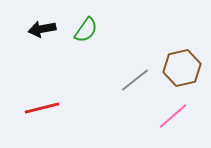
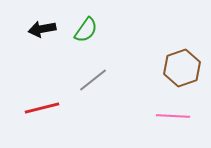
brown hexagon: rotated 6 degrees counterclockwise
gray line: moved 42 px left
pink line: rotated 44 degrees clockwise
